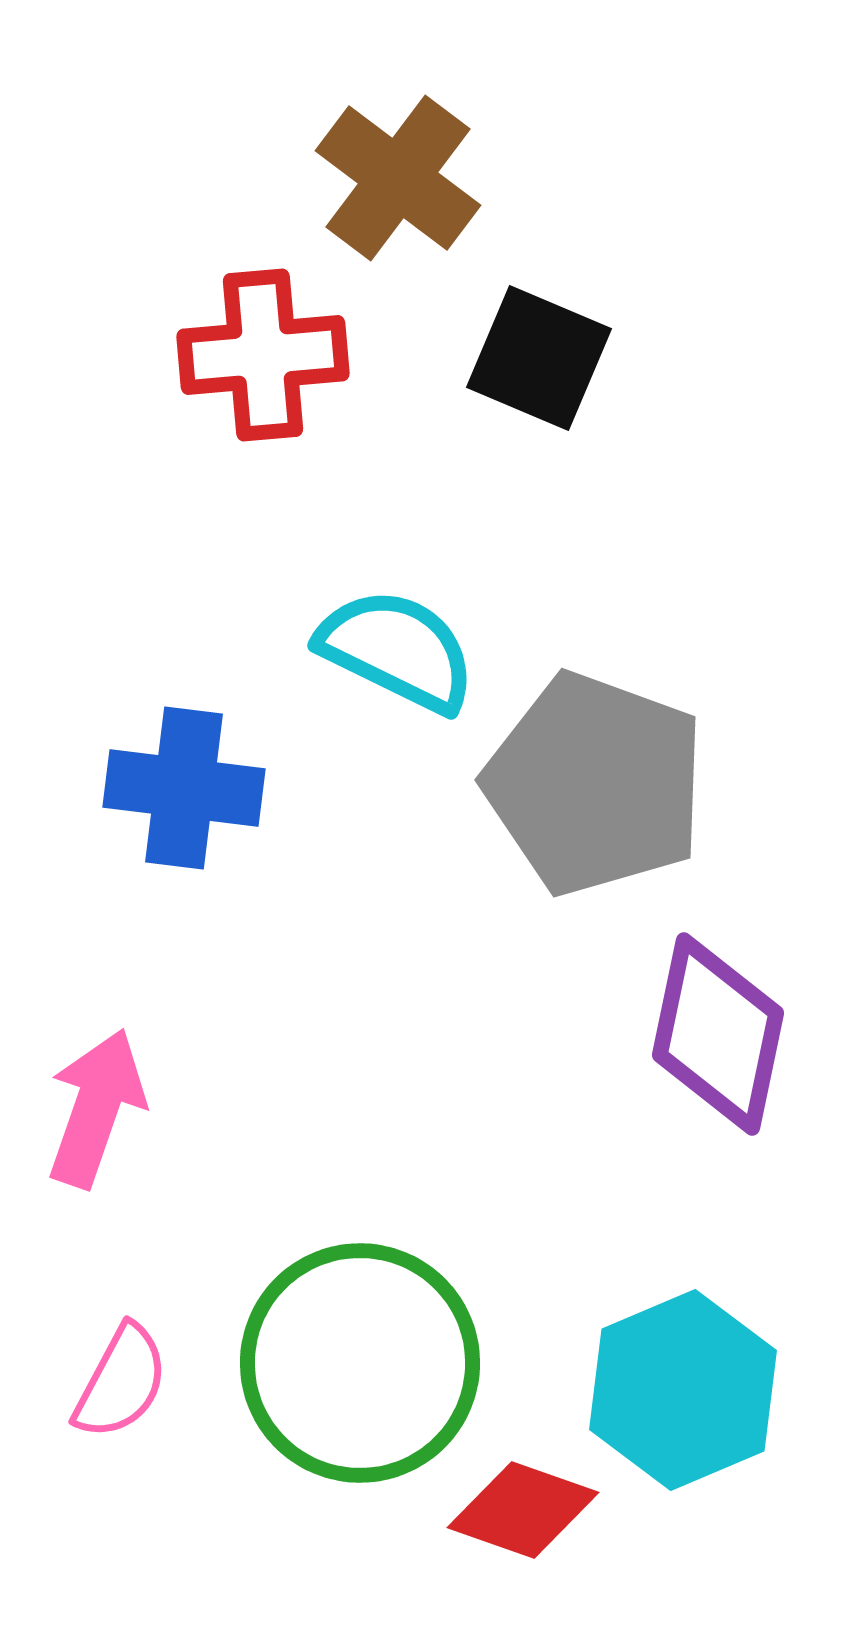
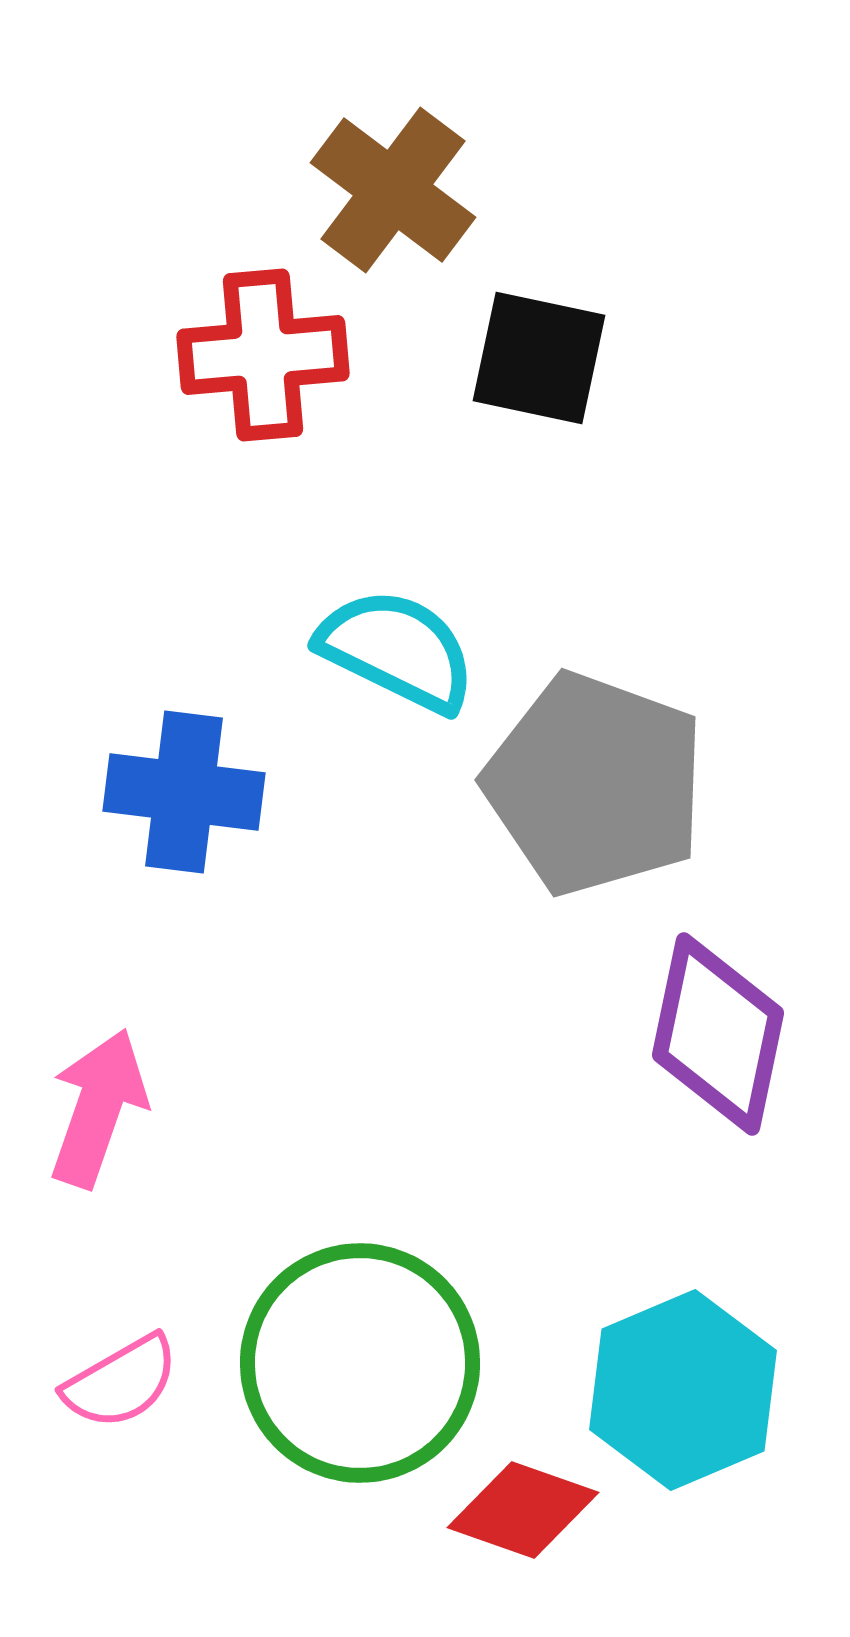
brown cross: moved 5 px left, 12 px down
black square: rotated 11 degrees counterclockwise
blue cross: moved 4 px down
pink arrow: moved 2 px right
pink semicircle: rotated 32 degrees clockwise
